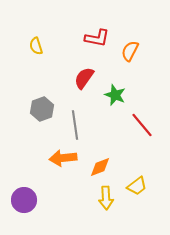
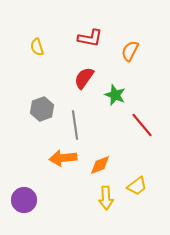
red L-shape: moved 7 px left
yellow semicircle: moved 1 px right, 1 px down
orange diamond: moved 2 px up
